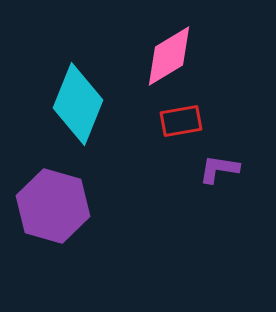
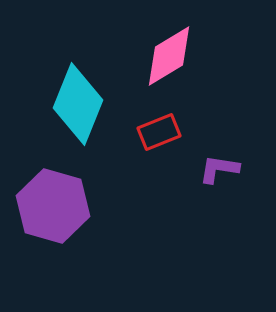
red rectangle: moved 22 px left, 11 px down; rotated 12 degrees counterclockwise
